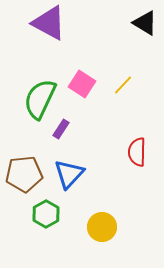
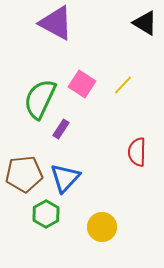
purple triangle: moved 7 px right
blue triangle: moved 4 px left, 4 px down
